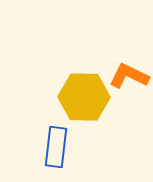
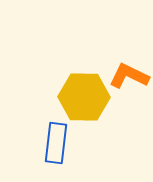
blue rectangle: moved 4 px up
